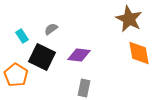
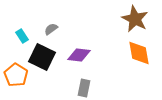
brown star: moved 6 px right
